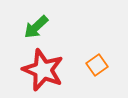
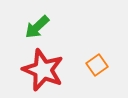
green arrow: moved 1 px right
